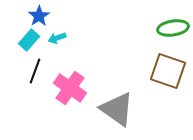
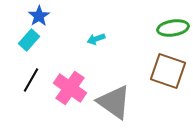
cyan arrow: moved 39 px right, 1 px down
black line: moved 4 px left, 9 px down; rotated 10 degrees clockwise
gray triangle: moved 3 px left, 7 px up
